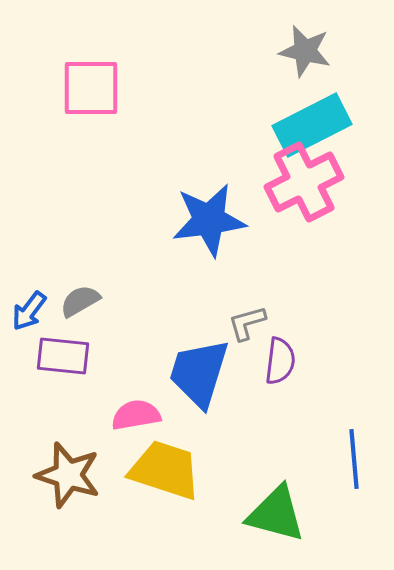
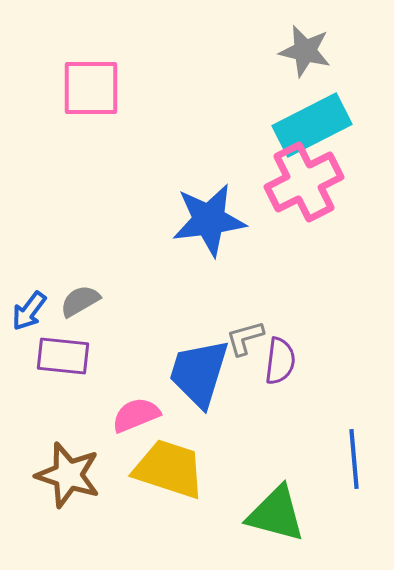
gray L-shape: moved 2 px left, 15 px down
pink semicircle: rotated 12 degrees counterclockwise
yellow trapezoid: moved 4 px right, 1 px up
